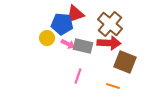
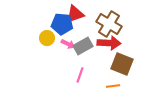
brown cross: moved 1 px left; rotated 10 degrees counterclockwise
gray rectangle: rotated 42 degrees counterclockwise
brown square: moved 3 px left, 2 px down
pink line: moved 2 px right, 1 px up
orange line: rotated 24 degrees counterclockwise
